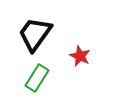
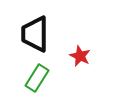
black trapezoid: rotated 36 degrees counterclockwise
